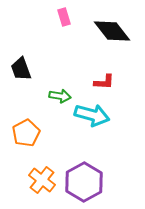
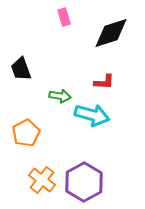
black diamond: moved 1 px left, 2 px down; rotated 69 degrees counterclockwise
